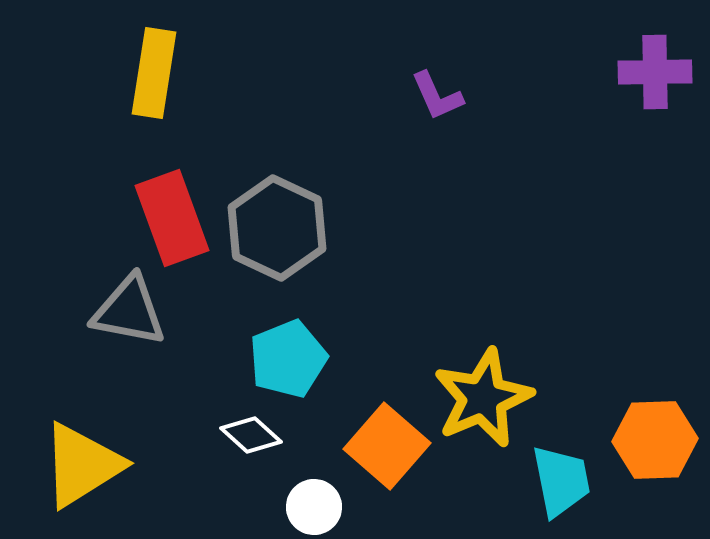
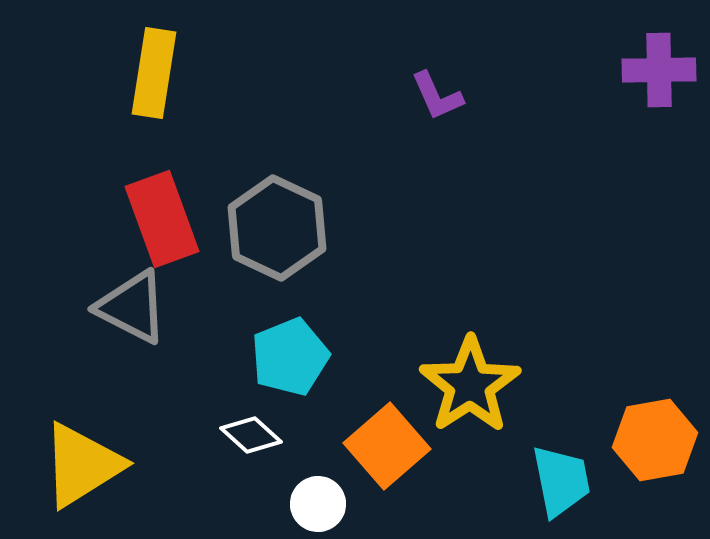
purple cross: moved 4 px right, 2 px up
red rectangle: moved 10 px left, 1 px down
gray triangle: moved 3 px right, 4 px up; rotated 16 degrees clockwise
cyan pentagon: moved 2 px right, 2 px up
yellow star: moved 13 px left, 13 px up; rotated 10 degrees counterclockwise
orange hexagon: rotated 8 degrees counterclockwise
orange square: rotated 8 degrees clockwise
white circle: moved 4 px right, 3 px up
